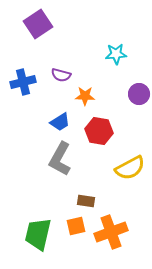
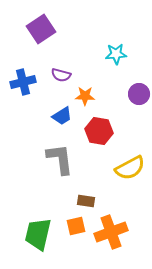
purple square: moved 3 px right, 5 px down
blue trapezoid: moved 2 px right, 6 px up
gray L-shape: rotated 144 degrees clockwise
